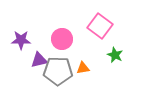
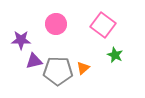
pink square: moved 3 px right, 1 px up
pink circle: moved 6 px left, 15 px up
purple triangle: moved 5 px left, 1 px down
orange triangle: rotated 32 degrees counterclockwise
